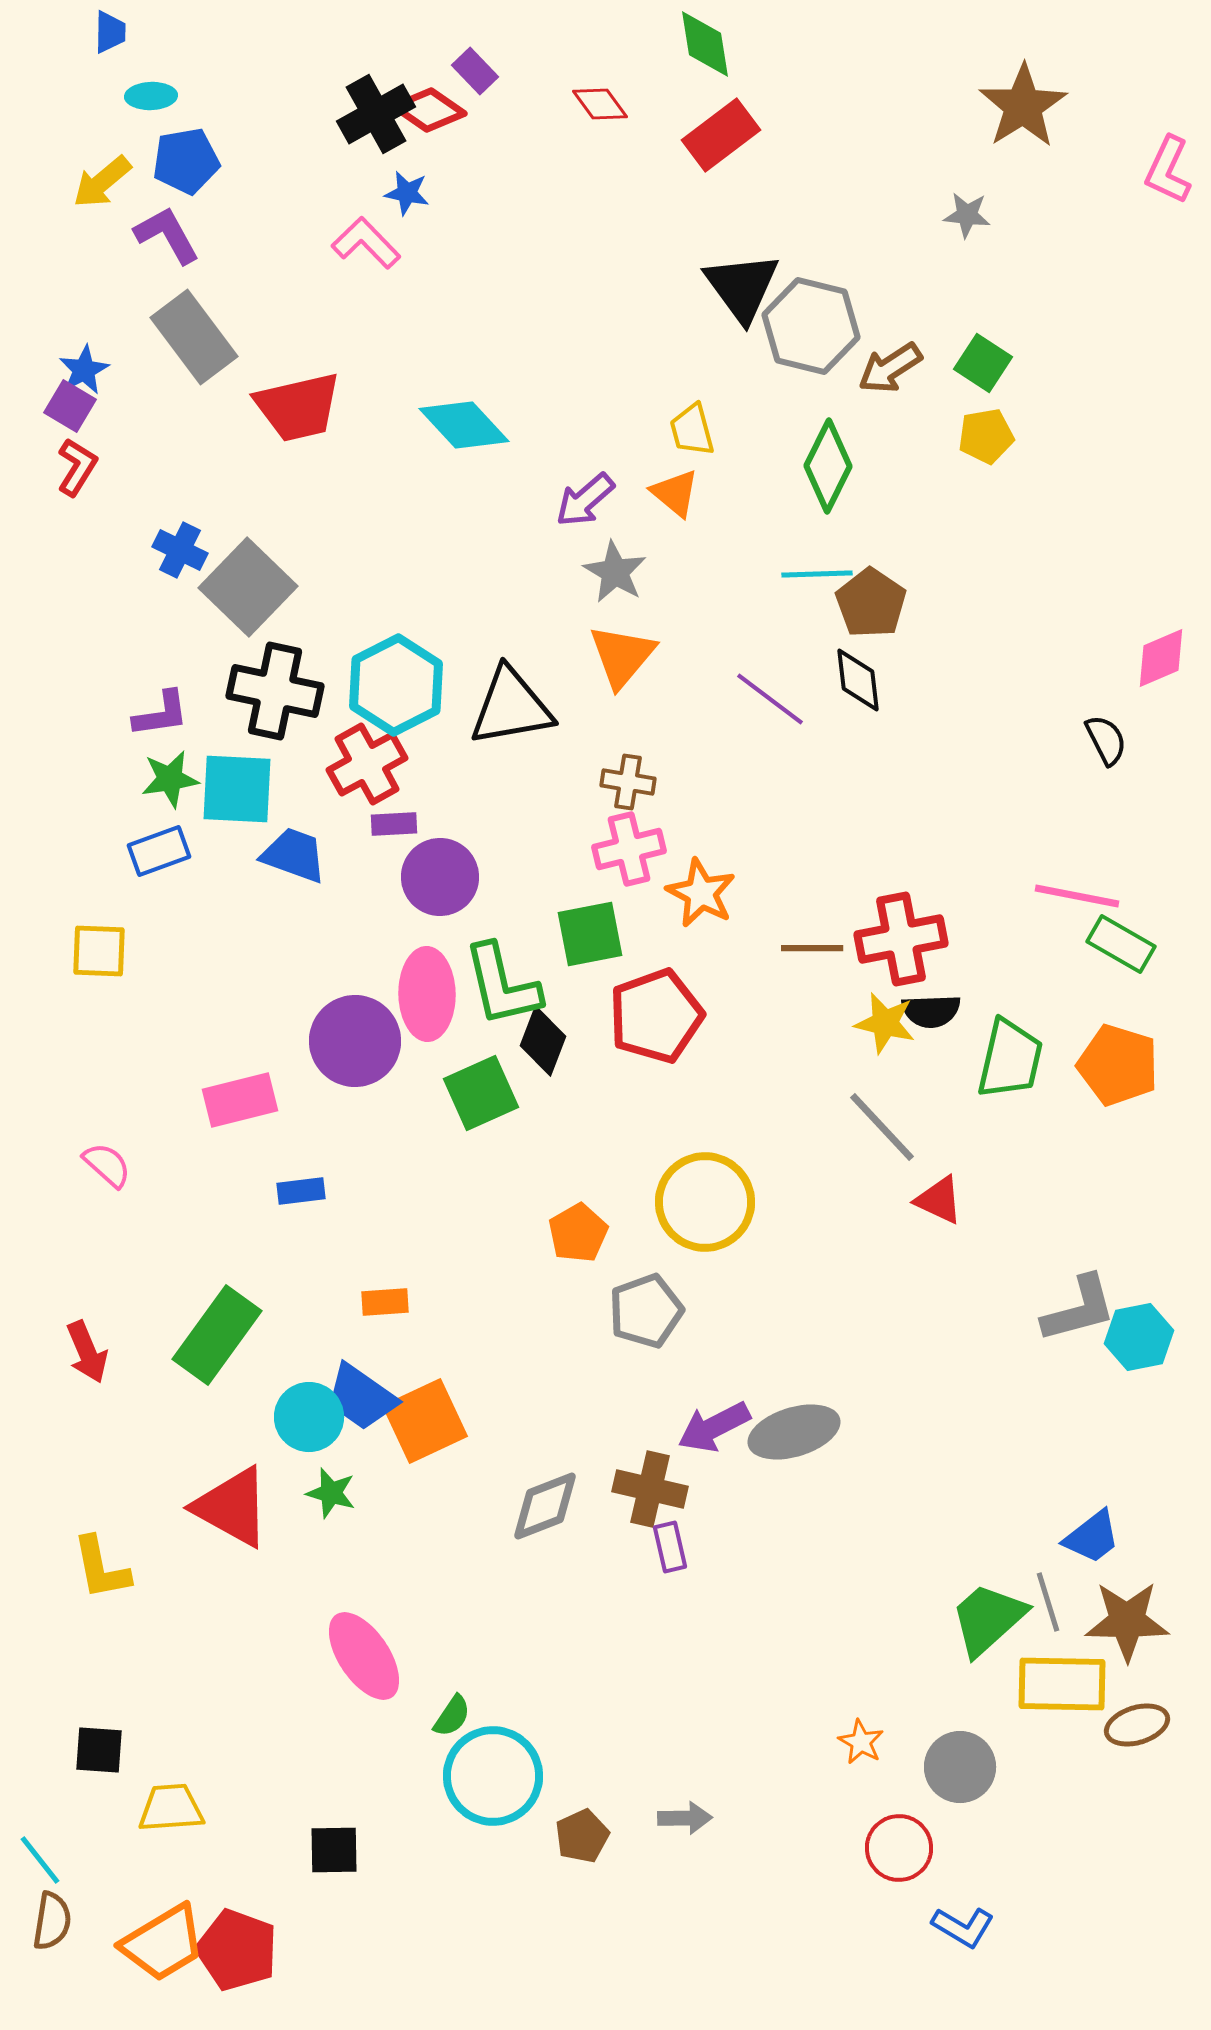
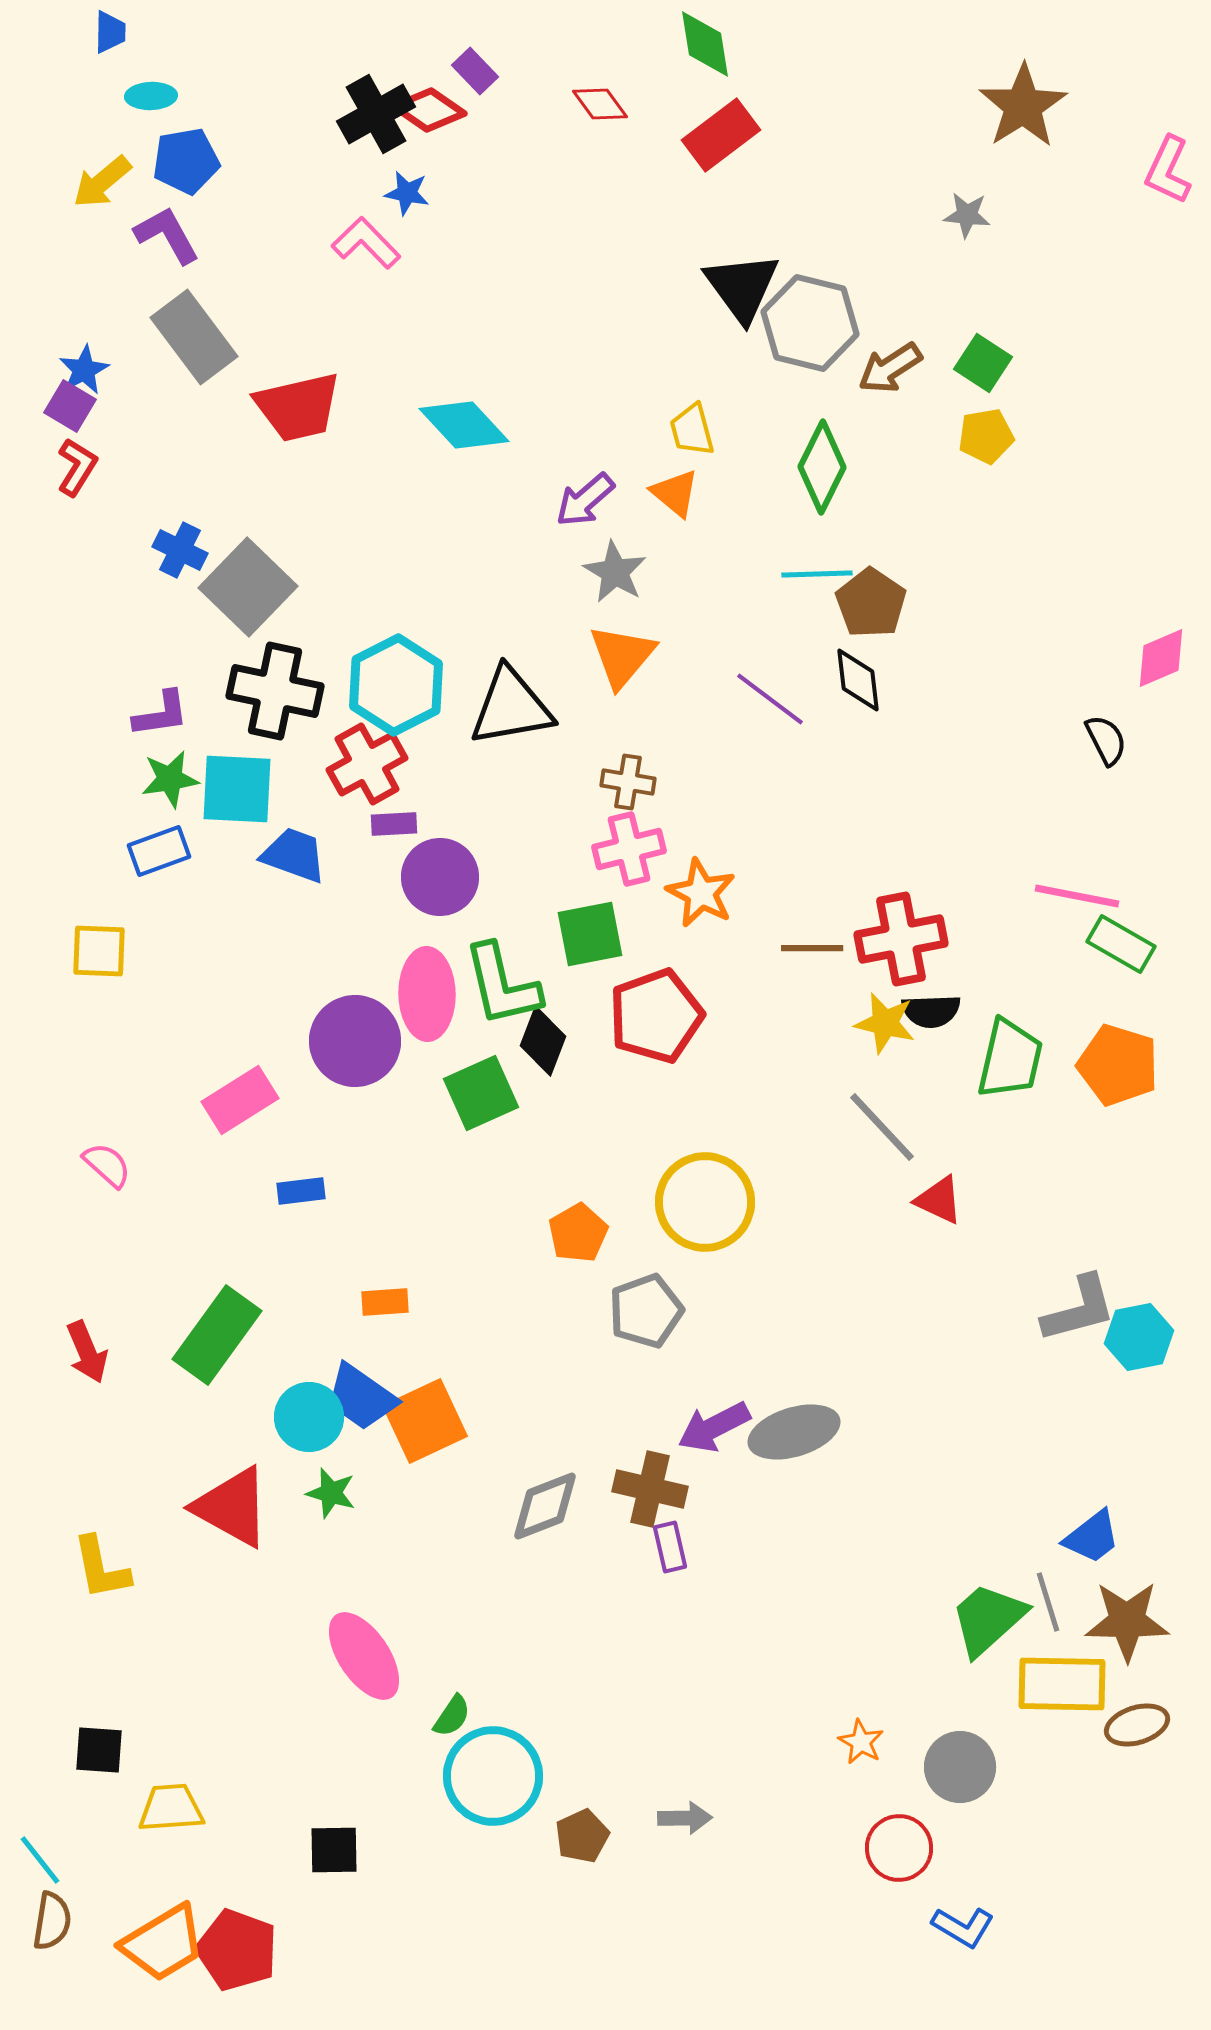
gray hexagon at (811, 326): moved 1 px left, 3 px up
green diamond at (828, 466): moved 6 px left, 1 px down
pink rectangle at (240, 1100): rotated 18 degrees counterclockwise
